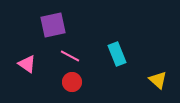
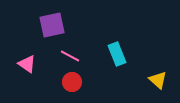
purple square: moved 1 px left
